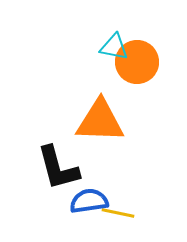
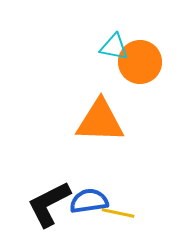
orange circle: moved 3 px right
black L-shape: moved 9 px left, 36 px down; rotated 78 degrees clockwise
